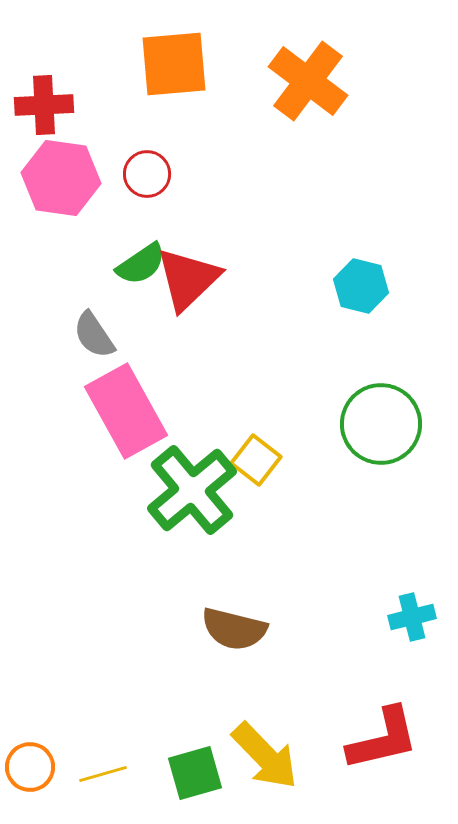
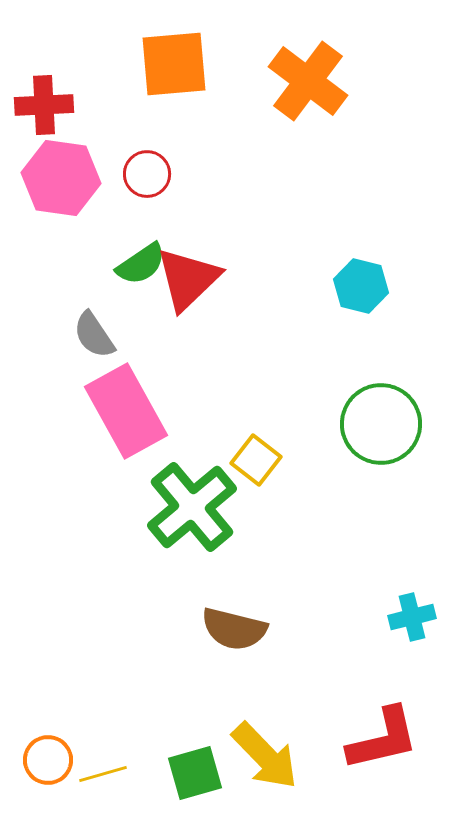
green cross: moved 17 px down
orange circle: moved 18 px right, 7 px up
